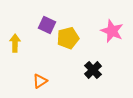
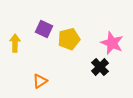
purple square: moved 3 px left, 4 px down
pink star: moved 12 px down
yellow pentagon: moved 1 px right, 1 px down
black cross: moved 7 px right, 3 px up
